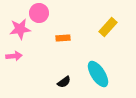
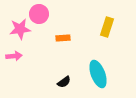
pink circle: moved 1 px down
yellow rectangle: moved 1 px left; rotated 24 degrees counterclockwise
cyan ellipse: rotated 12 degrees clockwise
